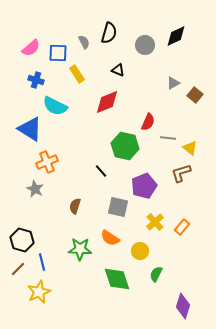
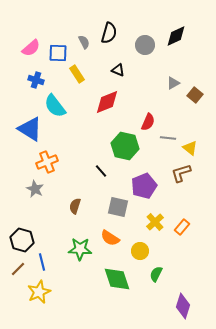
cyan semicircle: rotated 25 degrees clockwise
